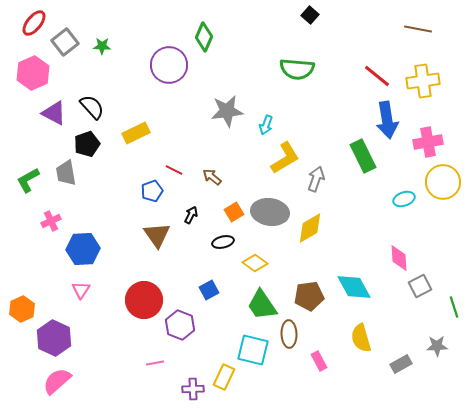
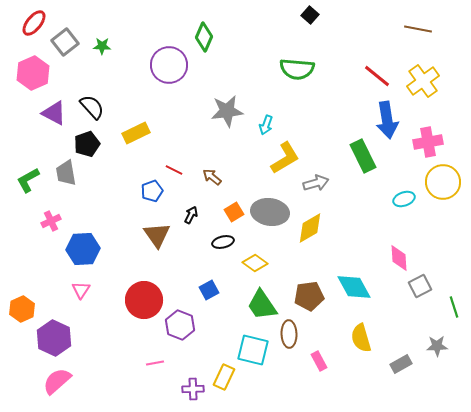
yellow cross at (423, 81): rotated 28 degrees counterclockwise
gray arrow at (316, 179): moved 4 px down; rotated 55 degrees clockwise
